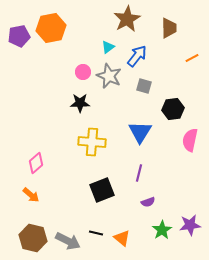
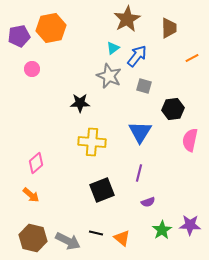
cyan triangle: moved 5 px right, 1 px down
pink circle: moved 51 px left, 3 px up
purple star: rotated 10 degrees clockwise
